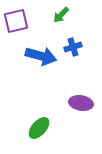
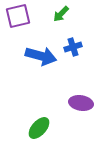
green arrow: moved 1 px up
purple square: moved 2 px right, 5 px up
